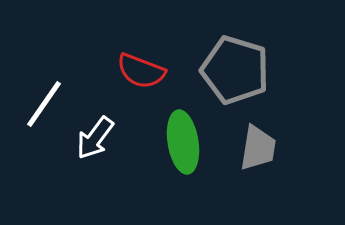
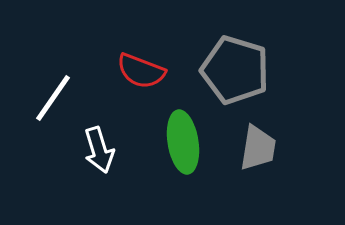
white line: moved 9 px right, 6 px up
white arrow: moved 4 px right, 12 px down; rotated 54 degrees counterclockwise
